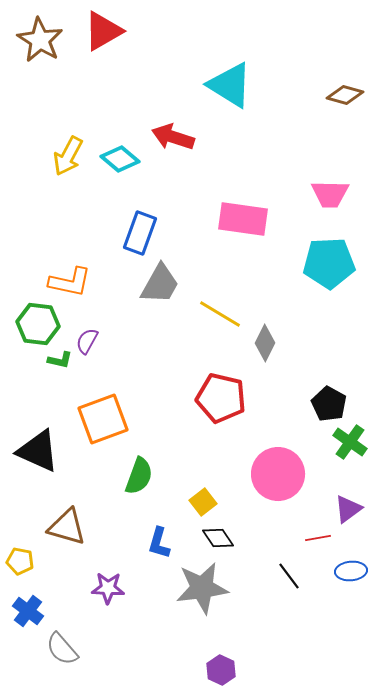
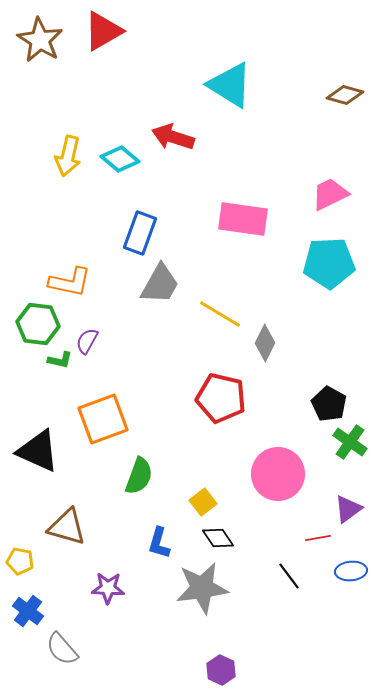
yellow arrow: rotated 15 degrees counterclockwise
pink trapezoid: rotated 153 degrees clockwise
